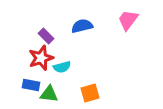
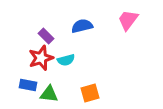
cyan semicircle: moved 4 px right, 7 px up
blue rectangle: moved 3 px left
